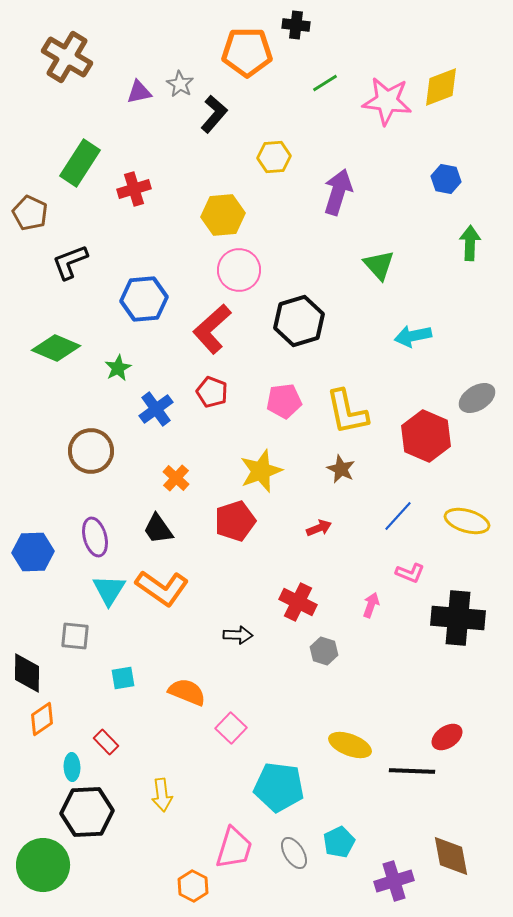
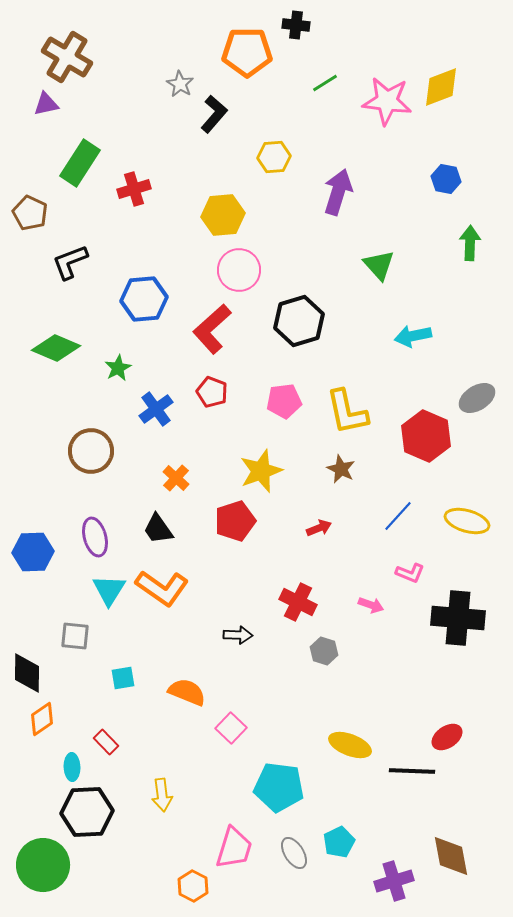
purple triangle at (139, 92): moved 93 px left, 12 px down
pink arrow at (371, 605): rotated 90 degrees clockwise
